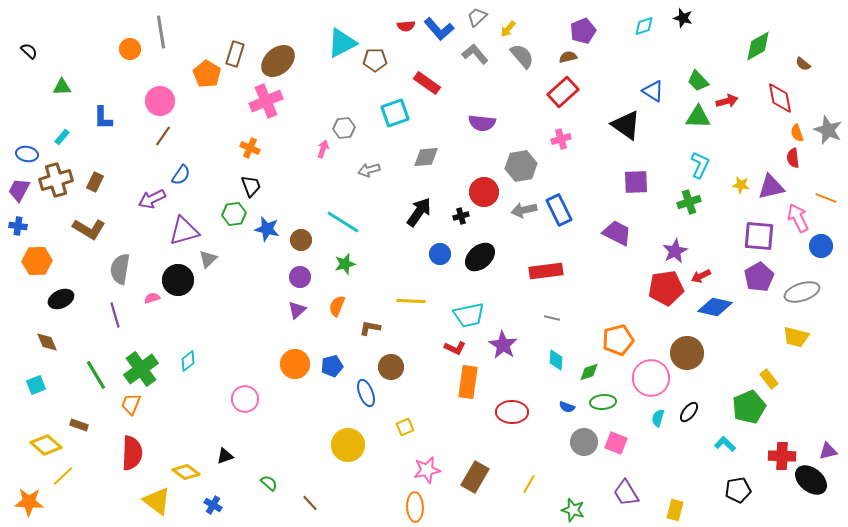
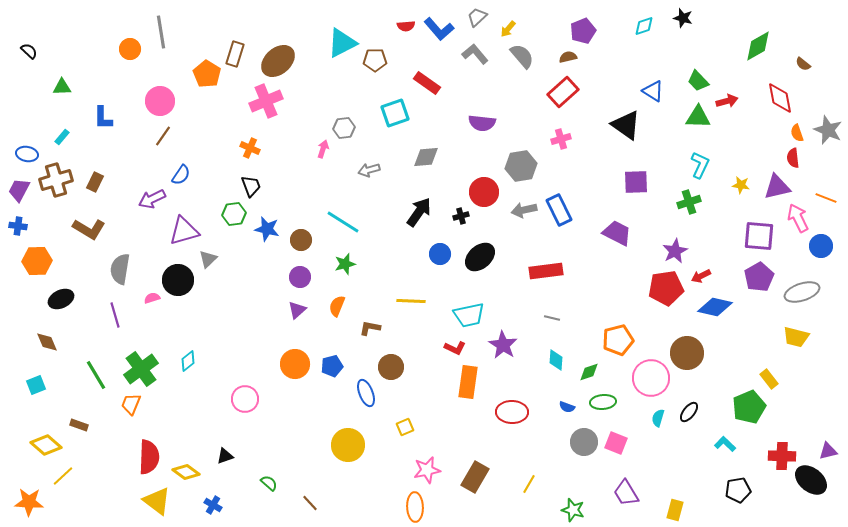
purple triangle at (771, 187): moved 6 px right
red semicircle at (132, 453): moved 17 px right, 4 px down
